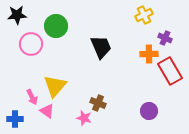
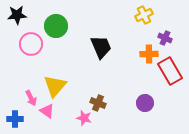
pink arrow: moved 1 px left, 1 px down
purple circle: moved 4 px left, 8 px up
